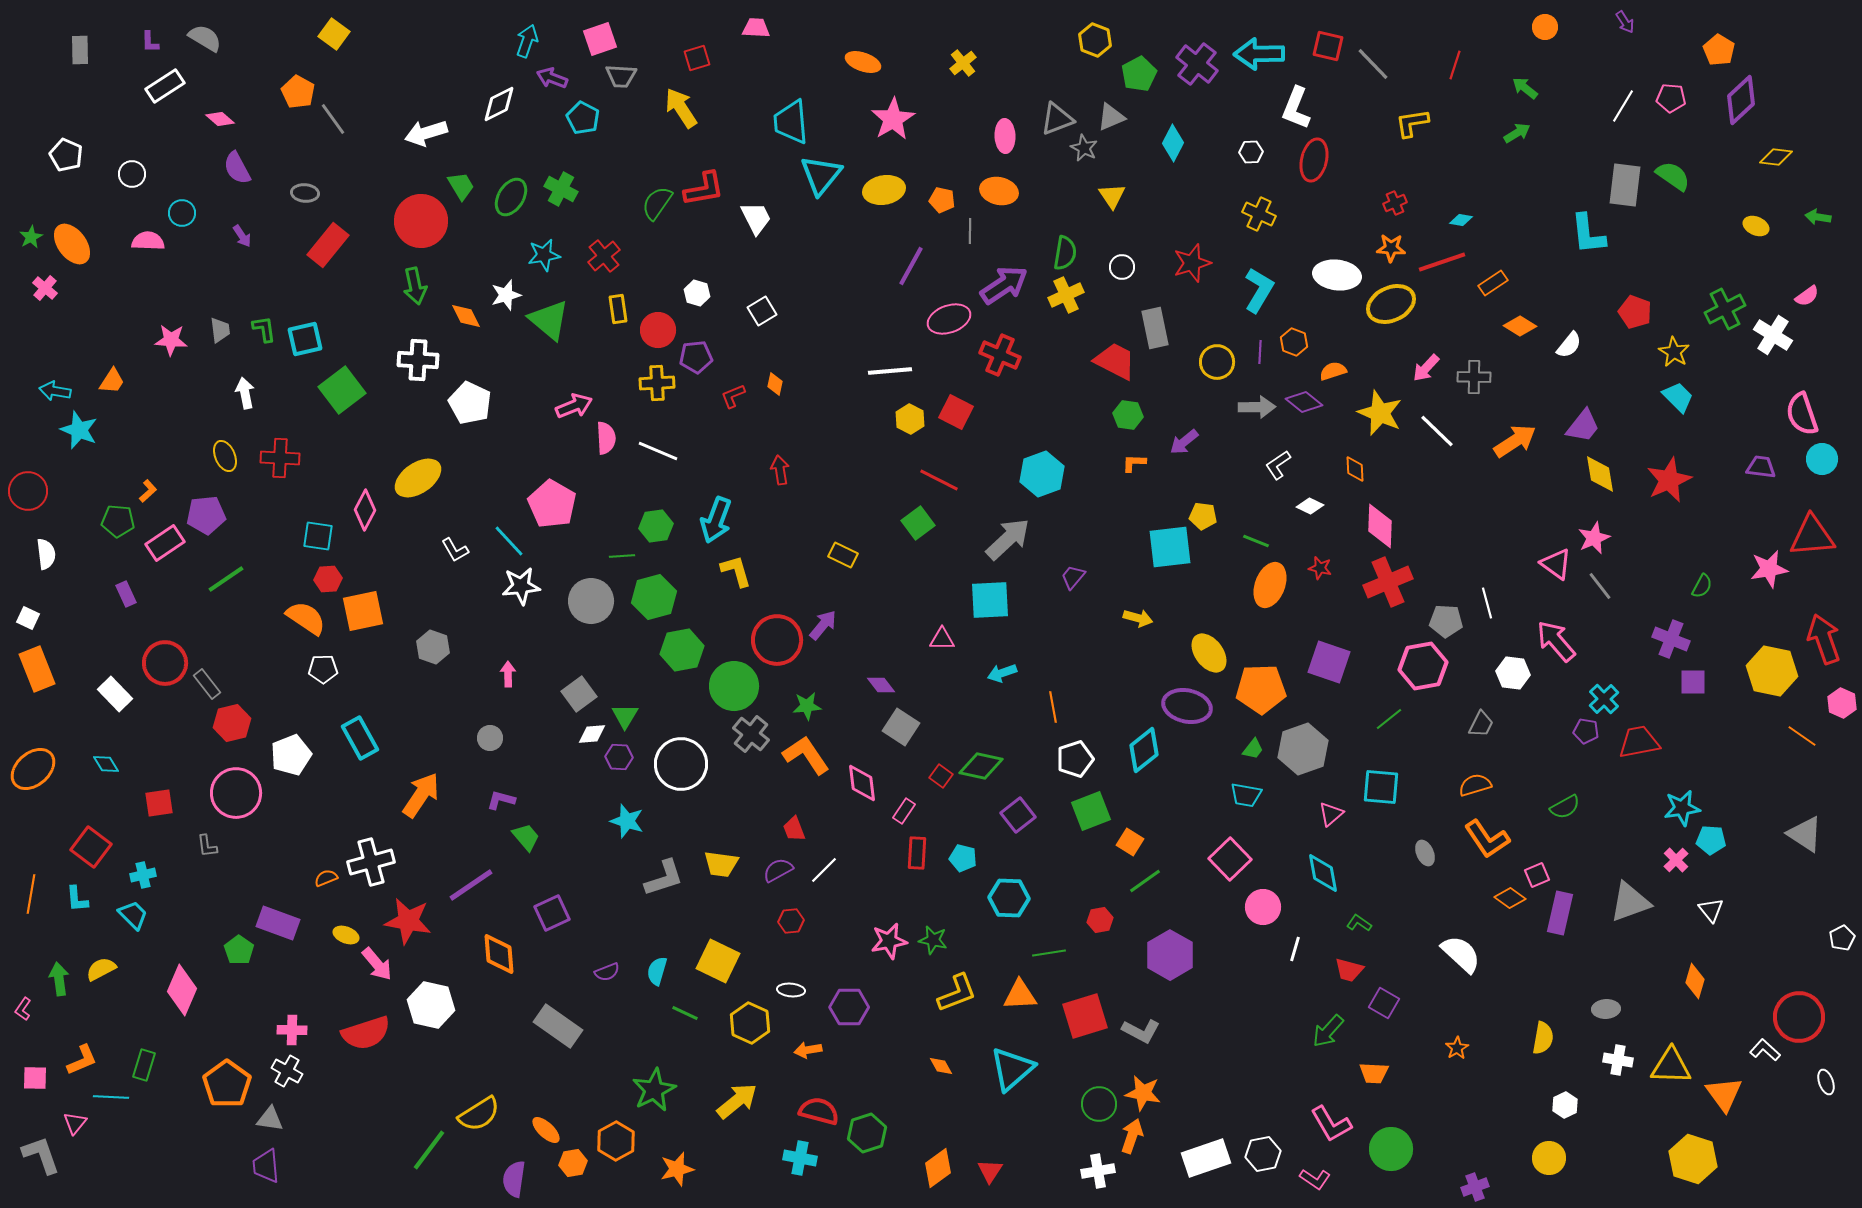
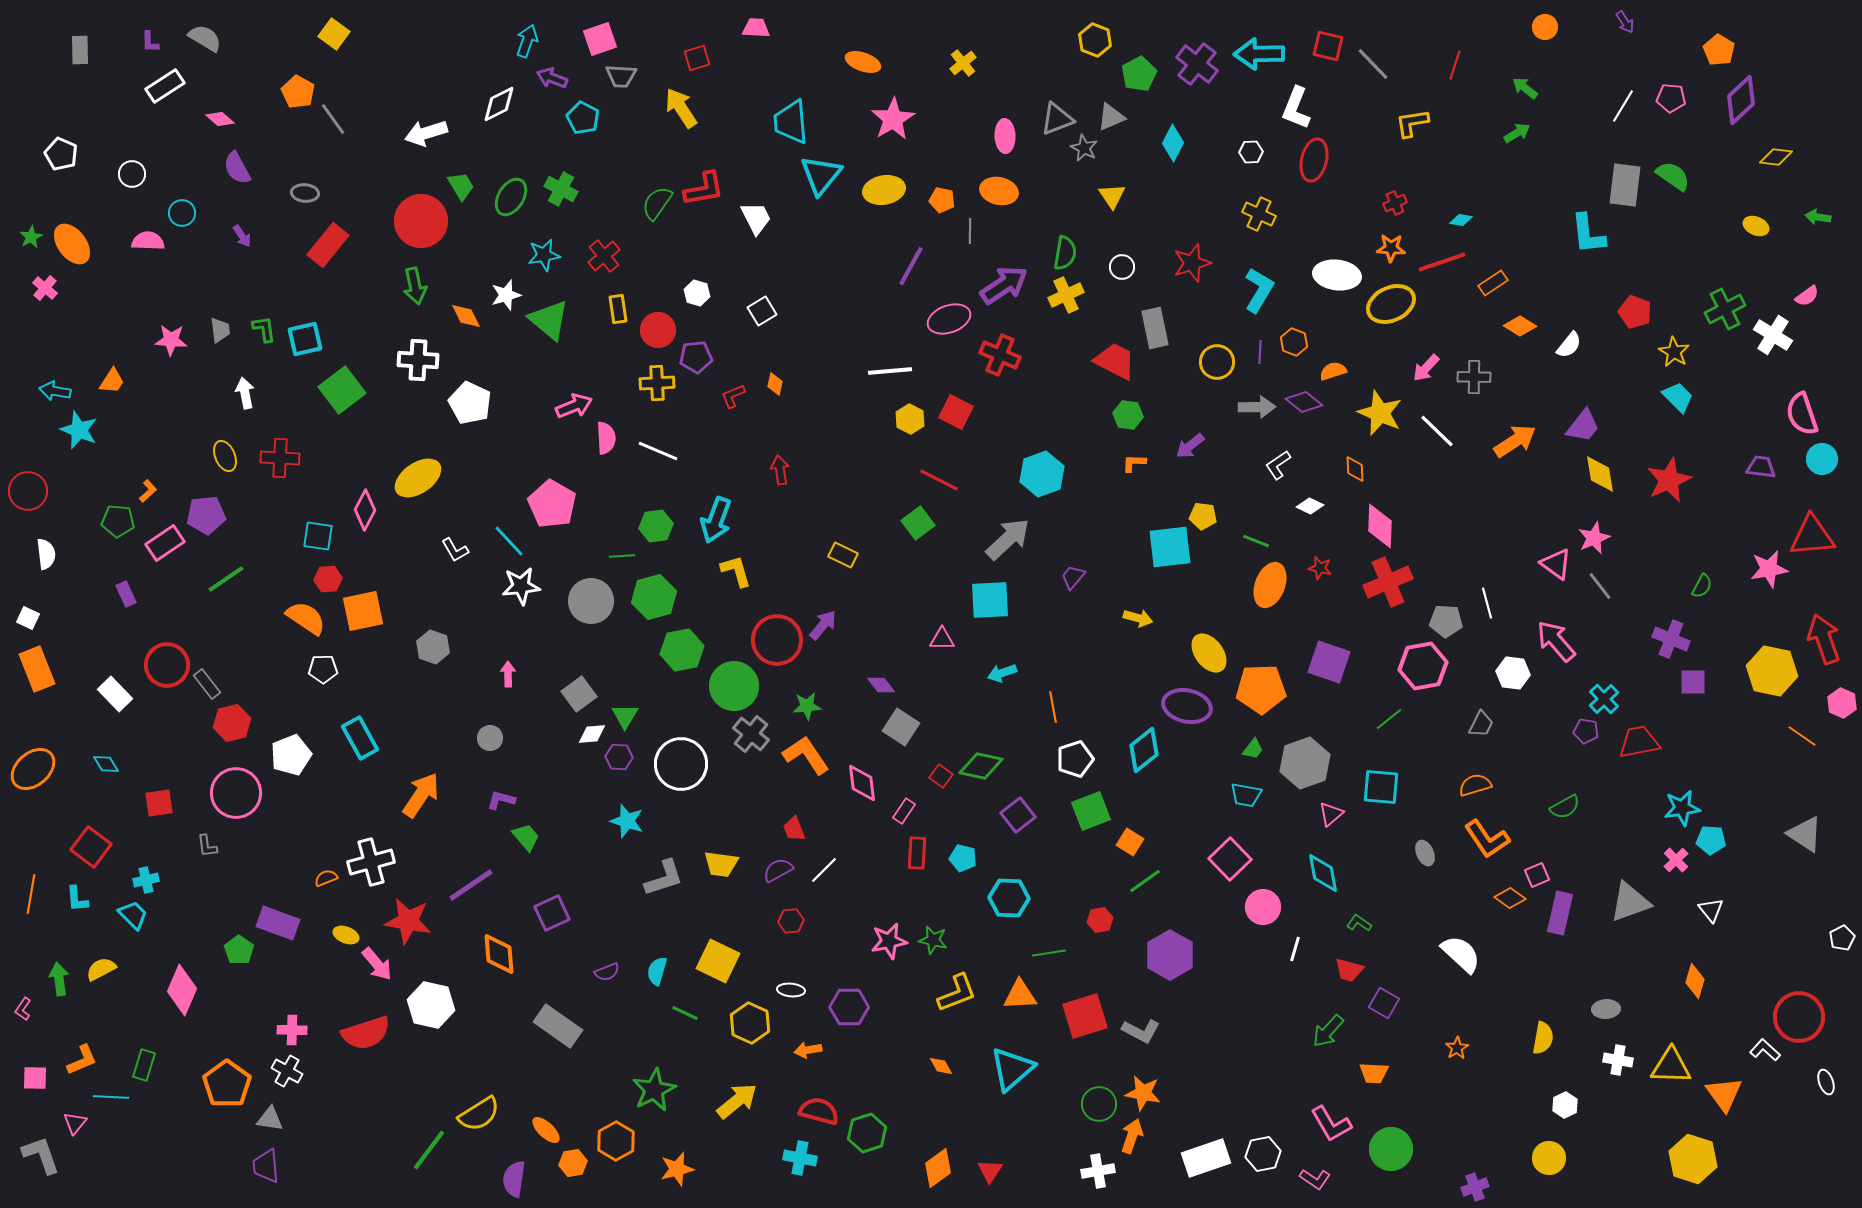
white pentagon at (66, 155): moved 5 px left, 1 px up
purple arrow at (1184, 442): moved 6 px right, 4 px down
red circle at (165, 663): moved 2 px right, 2 px down
gray hexagon at (1303, 749): moved 2 px right, 14 px down
cyan cross at (143, 875): moved 3 px right, 5 px down
